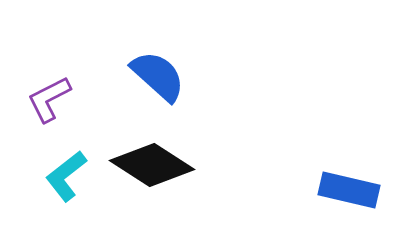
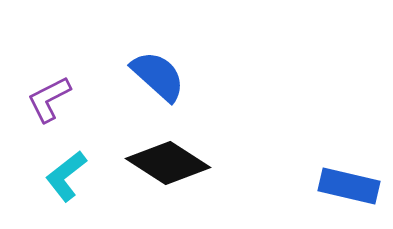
black diamond: moved 16 px right, 2 px up
blue rectangle: moved 4 px up
